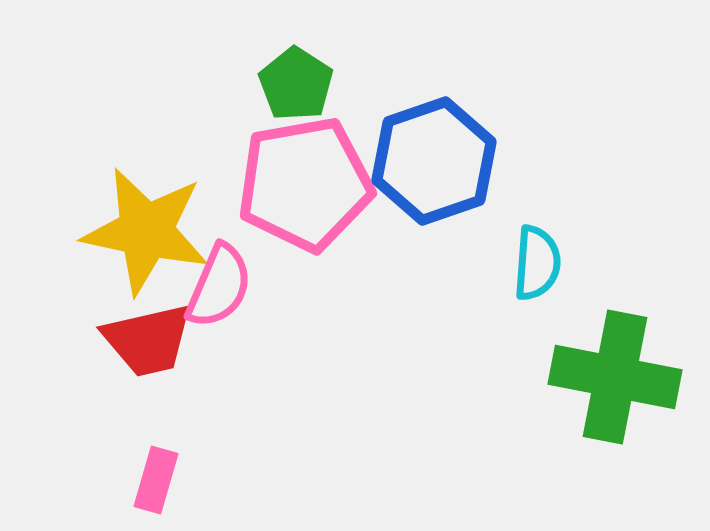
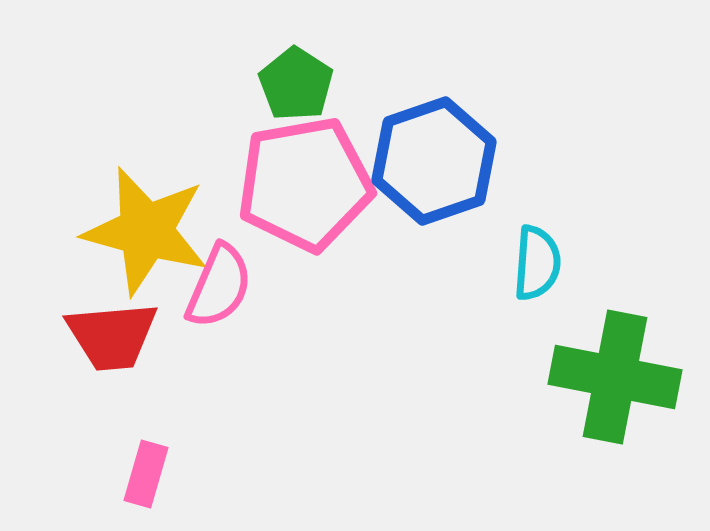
yellow star: rotated 3 degrees clockwise
red trapezoid: moved 36 px left, 4 px up; rotated 8 degrees clockwise
pink rectangle: moved 10 px left, 6 px up
